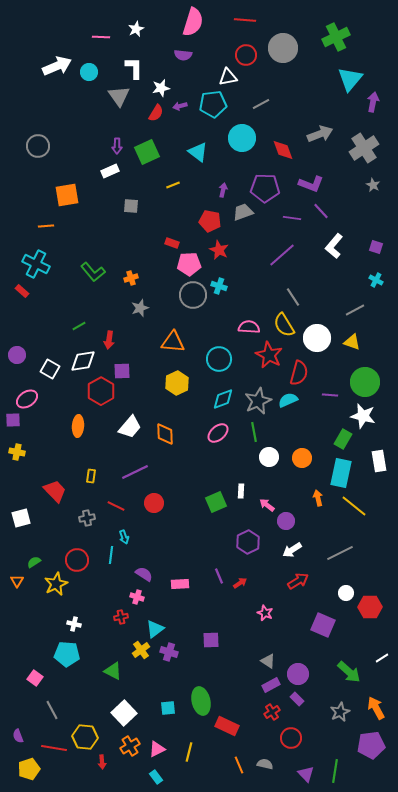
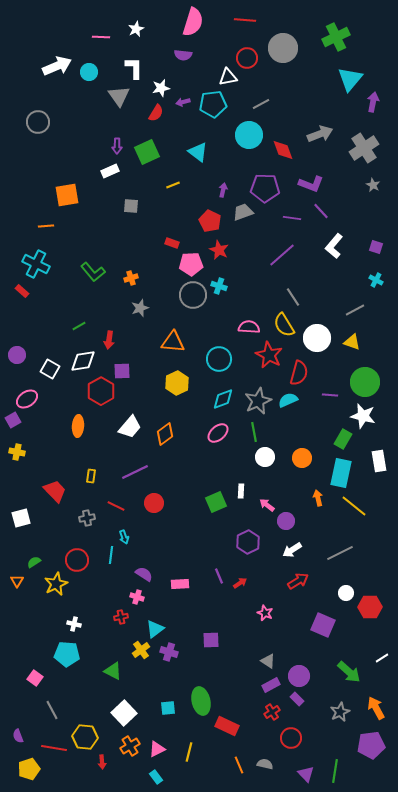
red circle at (246, 55): moved 1 px right, 3 px down
purple arrow at (180, 106): moved 3 px right, 4 px up
cyan circle at (242, 138): moved 7 px right, 3 px up
gray circle at (38, 146): moved 24 px up
red pentagon at (210, 221): rotated 15 degrees clockwise
pink pentagon at (189, 264): moved 2 px right
purple square at (13, 420): rotated 28 degrees counterclockwise
orange diamond at (165, 434): rotated 55 degrees clockwise
white circle at (269, 457): moved 4 px left
purple circle at (298, 674): moved 1 px right, 2 px down
